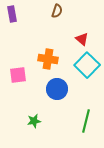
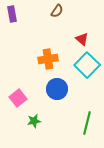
brown semicircle: rotated 16 degrees clockwise
orange cross: rotated 18 degrees counterclockwise
pink square: moved 23 px down; rotated 30 degrees counterclockwise
green line: moved 1 px right, 2 px down
